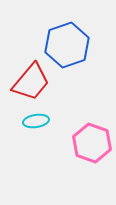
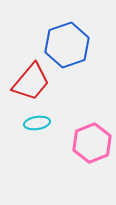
cyan ellipse: moved 1 px right, 2 px down
pink hexagon: rotated 18 degrees clockwise
